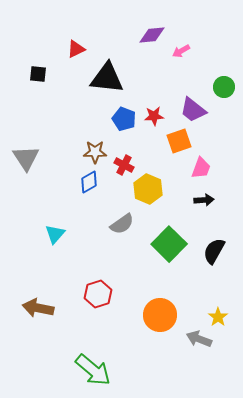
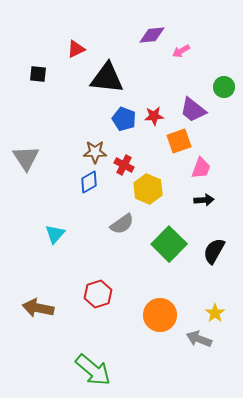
yellow star: moved 3 px left, 4 px up
